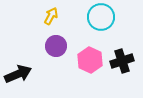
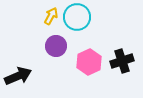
cyan circle: moved 24 px left
pink hexagon: moved 1 px left, 2 px down; rotated 10 degrees clockwise
black arrow: moved 2 px down
